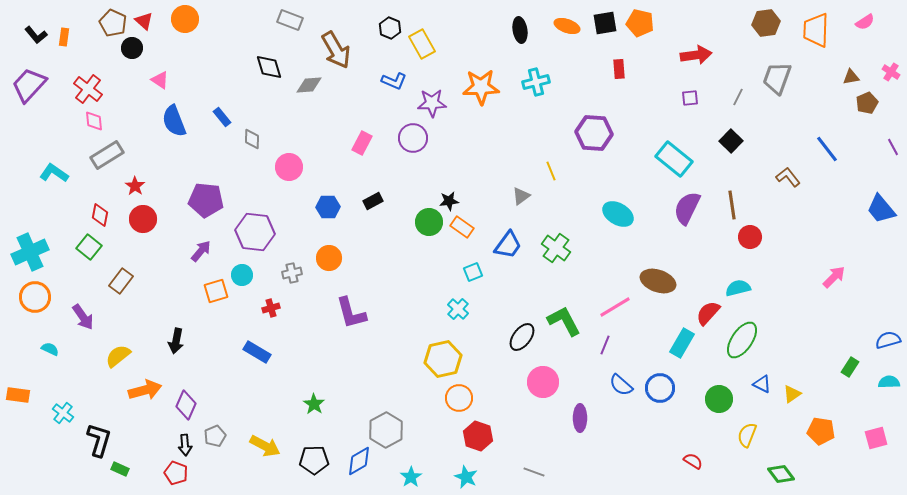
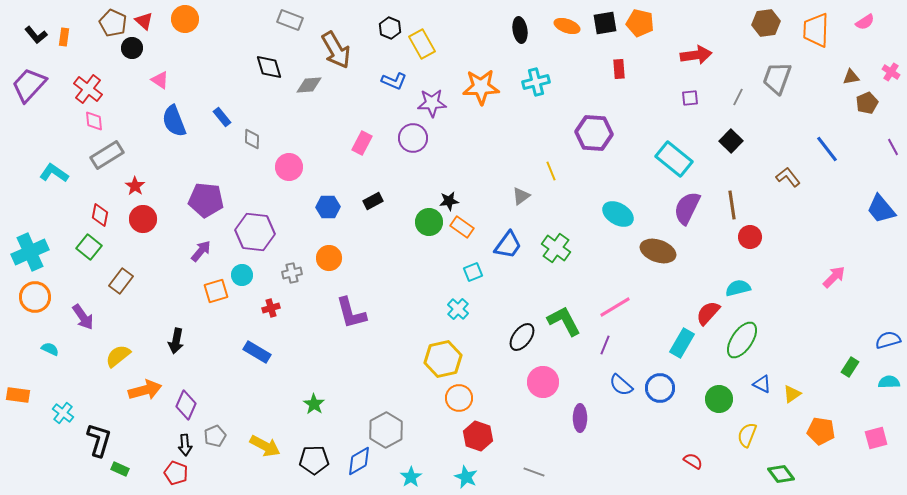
brown ellipse at (658, 281): moved 30 px up
